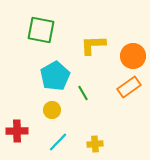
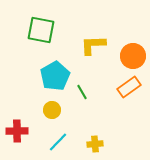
green line: moved 1 px left, 1 px up
